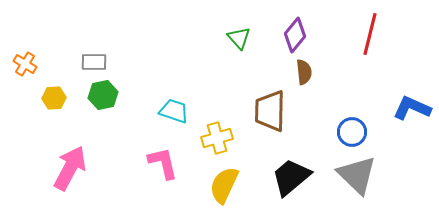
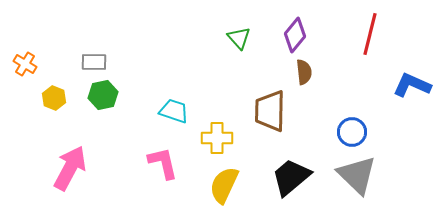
yellow hexagon: rotated 25 degrees clockwise
blue L-shape: moved 23 px up
yellow cross: rotated 16 degrees clockwise
